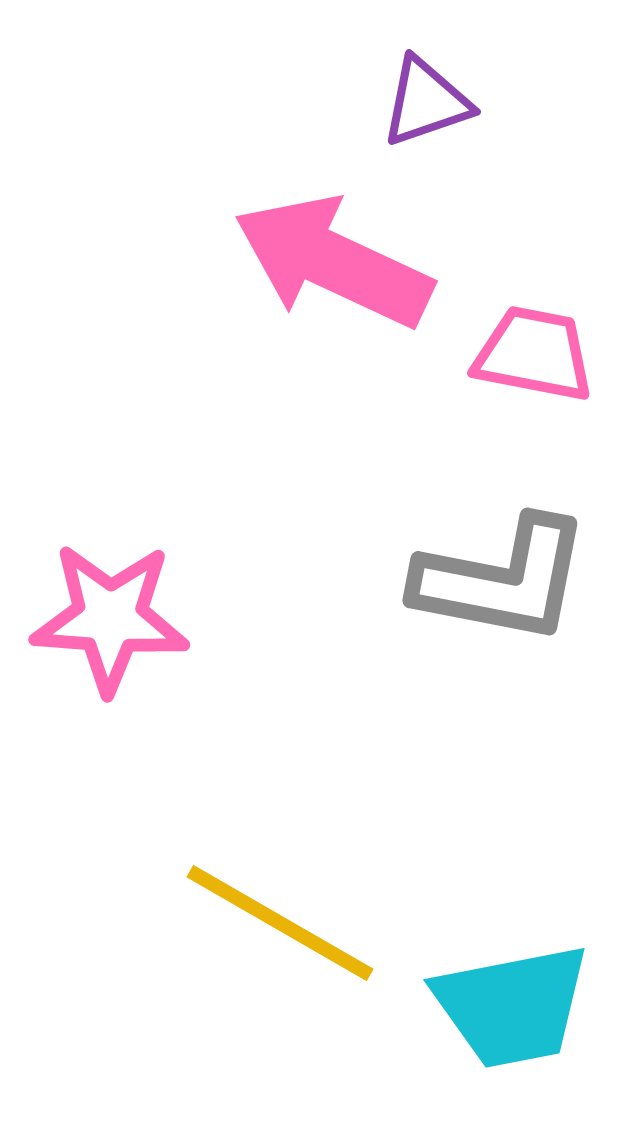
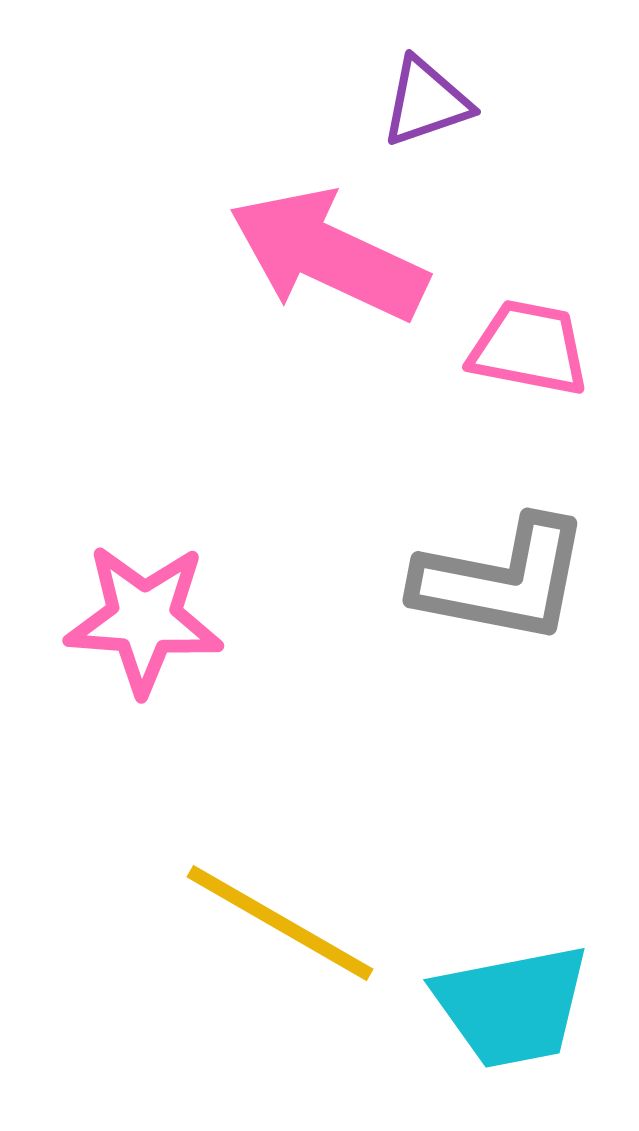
pink arrow: moved 5 px left, 7 px up
pink trapezoid: moved 5 px left, 6 px up
pink star: moved 34 px right, 1 px down
